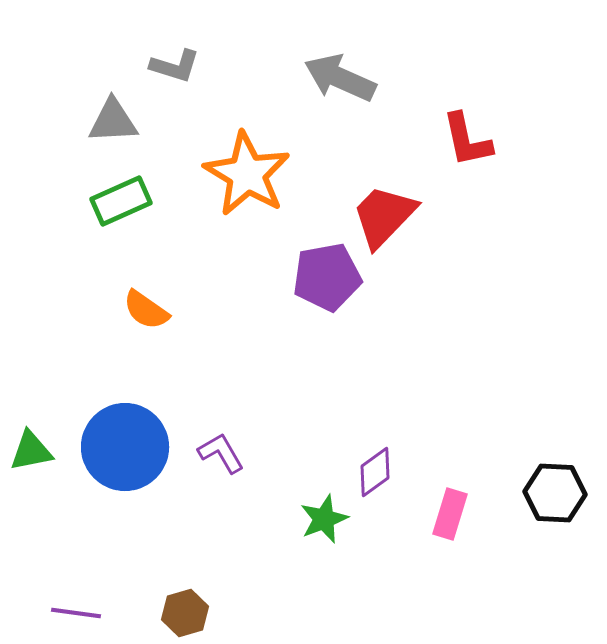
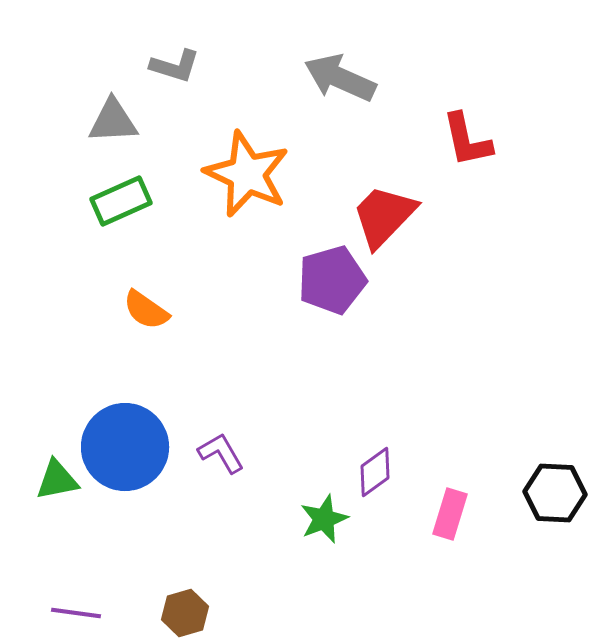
orange star: rotated 6 degrees counterclockwise
purple pentagon: moved 5 px right, 3 px down; rotated 6 degrees counterclockwise
green triangle: moved 26 px right, 29 px down
